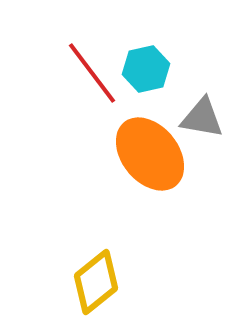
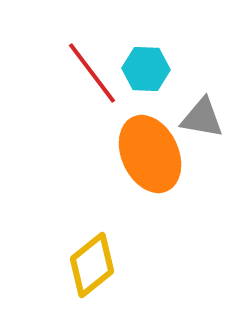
cyan hexagon: rotated 15 degrees clockwise
orange ellipse: rotated 14 degrees clockwise
yellow diamond: moved 4 px left, 17 px up
